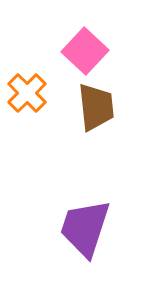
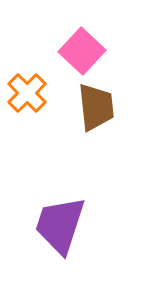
pink square: moved 3 px left
purple trapezoid: moved 25 px left, 3 px up
